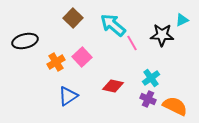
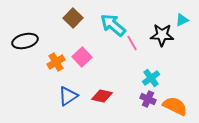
red diamond: moved 11 px left, 10 px down
